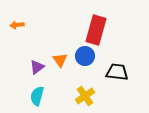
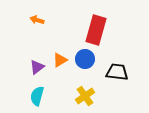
orange arrow: moved 20 px right, 5 px up; rotated 24 degrees clockwise
blue circle: moved 3 px down
orange triangle: rotated 35 degrees clockwise
